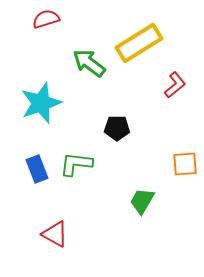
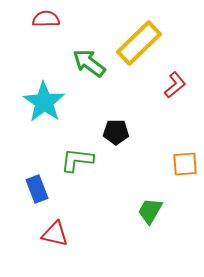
red semicircle: rotated 16 degrees clockwise
yellow rectangle: rotated 12 degrees counterclockwise
cyan star: moved 3 px right, 1 px up; rotated 18 degrees counterclockwise
black pentagon: moved 1 px left, 4 px down
green L-shape: moved 1 px right, 4 px up
blue rectangle: moved 20 px down
green trapezoid: moved 8 px right, 10 px down
red triangle: rotated 16 degrees counterclockwise
